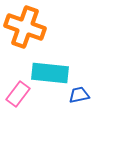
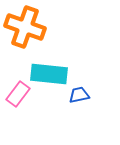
cyan rectangle: moved 1 px left, 1 px down
